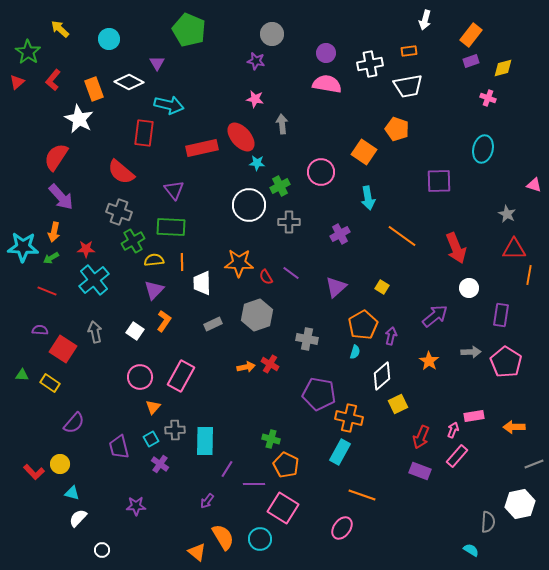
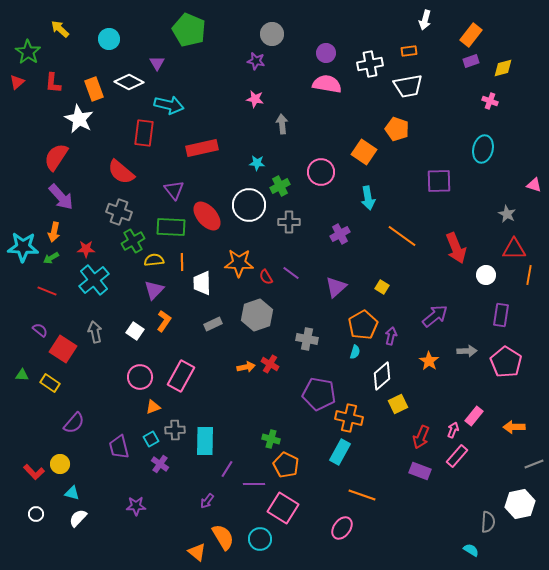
red L-shape at (53, 80): moved 3 px down; rotated 35 degrees counterclockwise
pink cross at (488, 98): moved 2 px right, 3 px down
red ellipse at (241, 137): moved 34 px left, 79 px down
white circle at (469, 288): moved 17 px right, 13 px up
purple semicircle at (40, 330): rotated 35 degrees clockwise
gray arrow at (471, 352): moved 4 px left, 1 px up
orange triangle at (153, 407): rotated 28 degrees clockwise
pink rectangle at (474, 416): rotated 42 degrees counterclockwise
white circle at (102, 550): moved 66 px left, 36 px up
